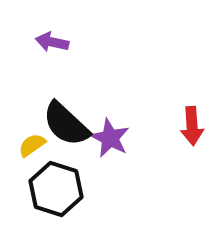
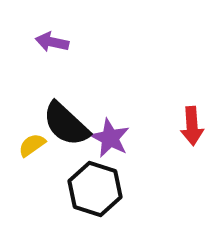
black hexagon: moved 39 px right
